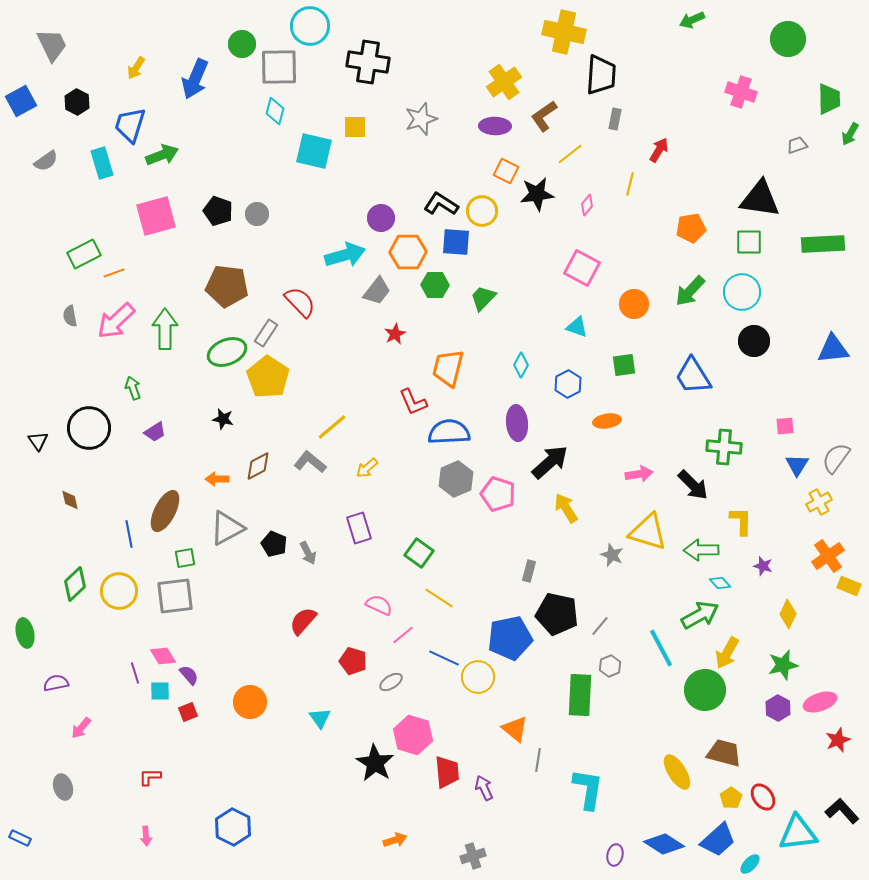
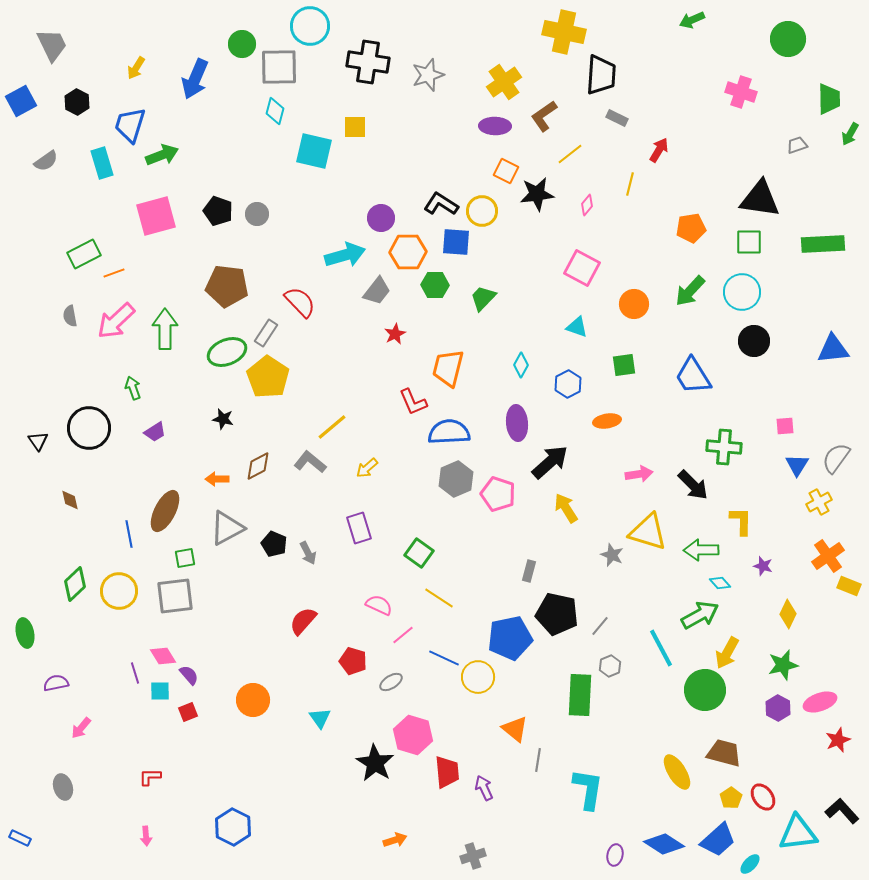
gray star at (421, 119): moved 7 px right, 44 px up
gray rectangle at (615, 119): moved 2 px right, 1 px up; rotated 75 degrees counterclockwise
orange circle at (250, 702): moved 3 px right, 2 px up
